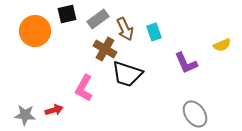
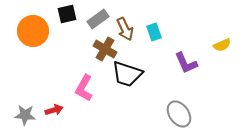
orange circle: moved 2 px left
gray ellipse: moved 16 px left
